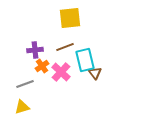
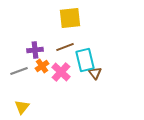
gray line: moved 6 px left, 13 px up
yellow triangle: rotated 35 degrees counterclockwise
